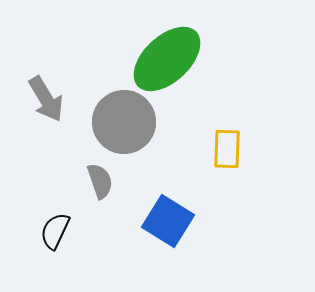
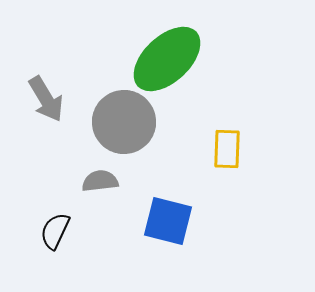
gray semicircle: rotated 78 degrees counterclockwise
blue square: rotated 18 degrees counterclockwise
